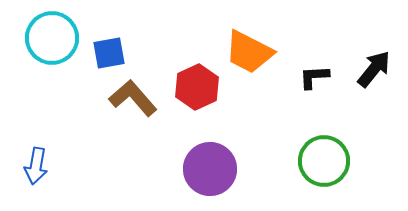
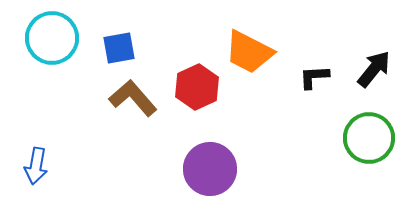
blue square: moved 10 px right, 5 px up
green circle: moved 45 px right, 23 px up
